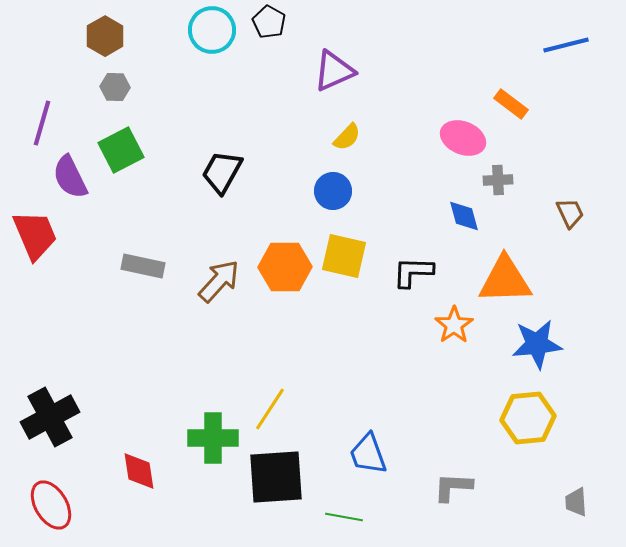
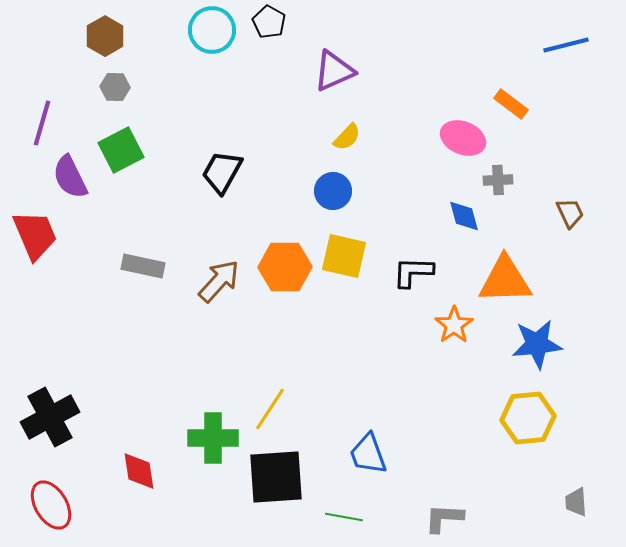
gray L-shape: moved 9 px left, 31 px down
